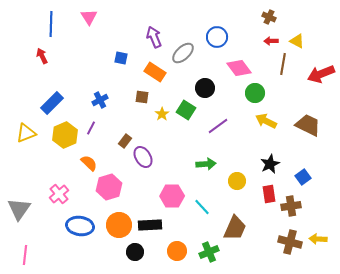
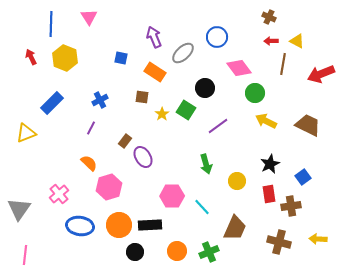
red arrow at (42, 56): moved 11 px left, 1 px down
yellow hexagon at (65, 135): moved 77 px up; rotated 15 degrees counterclockwise
green arrow at (206, 164): rotated 78 degrees clockwise
brown cross at (290, 242): moved 11 px left
